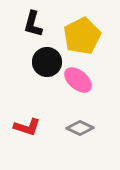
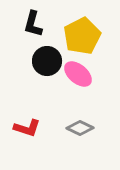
black circle: moved 1 px up
pink ellipse: moved 6 px up
red L-shape: moved 1 px down
